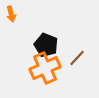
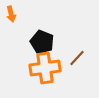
black pentagon: moved 4 px left, 3 px up
orange cross: rotated 16 degrees clockwise
